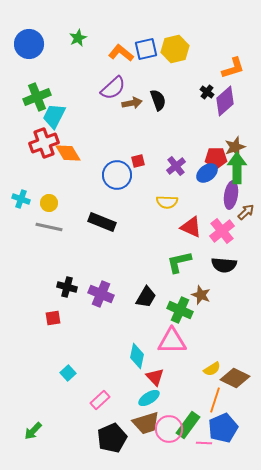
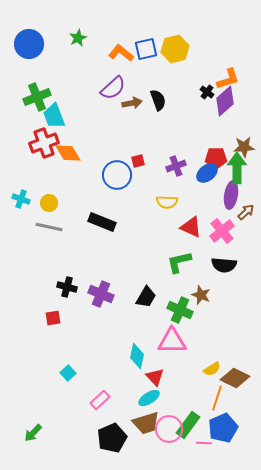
orange L-shape at (233, 68): moved 5 px left, 11 px down
cyan trapezoid at (54, 116): rotated 48 degrees counterclockwise
brown star at (235, 147): moved 9 px right; rotated 15 degrees clockwise
purple cross at (176, 166): rotated 18 degrees clockwise
orange line at (215, 400): moved 2 px right, 2 px up
green arrow at (33, 431): moved 2 px down
